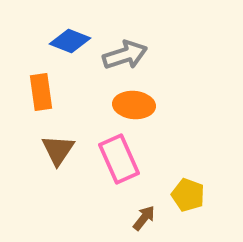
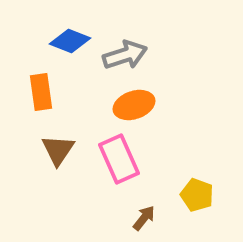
orange ellipse: rotated 24 degrees counterclockwise
yellow pentagon: moved 9 px right
